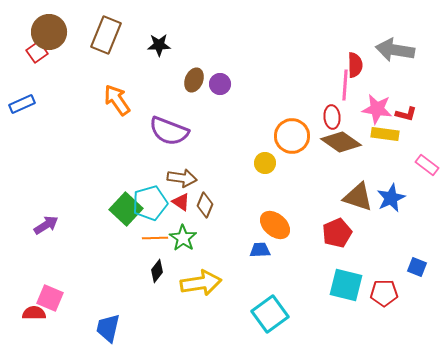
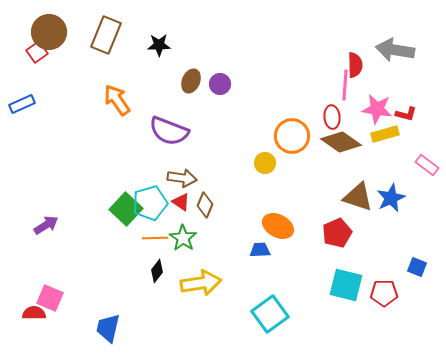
brown ellipse at (194, 80): moved 3 px left, 1 px down
yellow rectangle at (385, 134): rotated 24 degrees counterclockwise
orange ellipse at (275, 225): moved 3 px right, 1 px down; rotated 12 degrees counterclockwise
